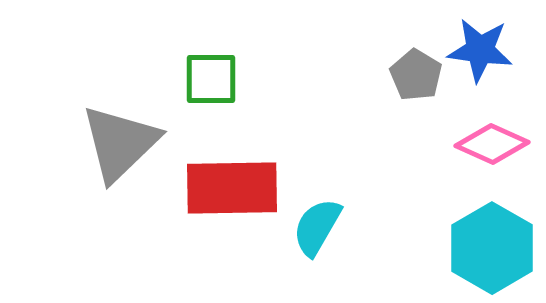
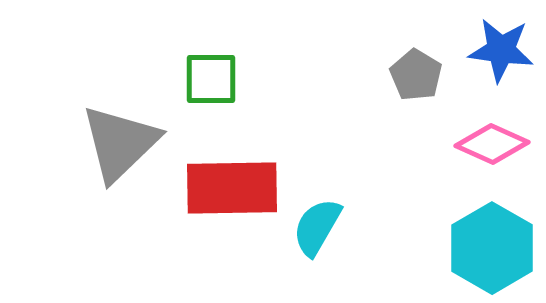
blue star: moved 21 px right
